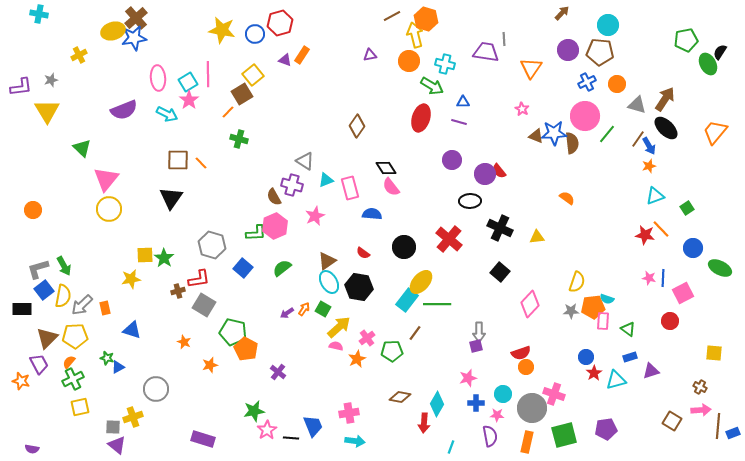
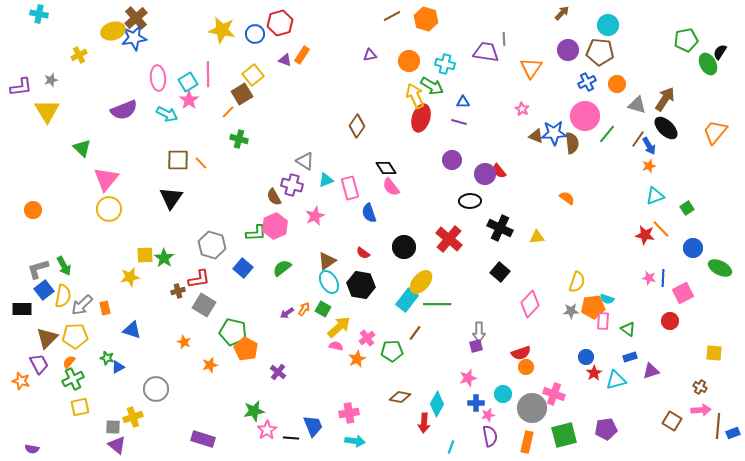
yellow arrow at (415, 35): moved 61 px down; rotated 10 degrees counterclockwise
blue semicircle at (372, 214): moved 3 px left, 1 px up; rotated 114 degrees counterclockwise
yellow star at (131, 279): moved 1 px left, 2 px up
black hexagon at (359, 287): moved 2 px right, 2 px up
pink star at (497, 415): moved 9 px left; rotated 16 degrees counterclockwise
